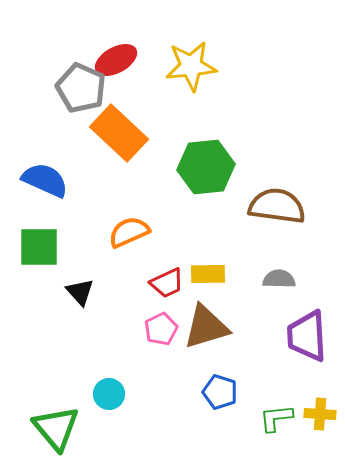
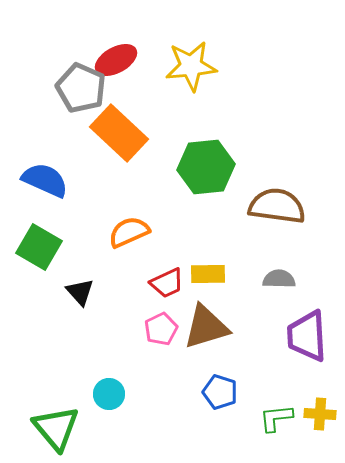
green square: rotated 30 degrees clockwise
